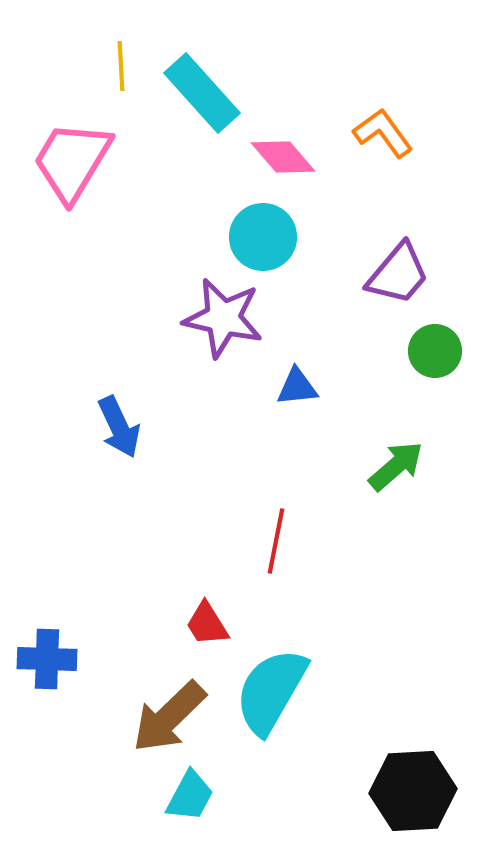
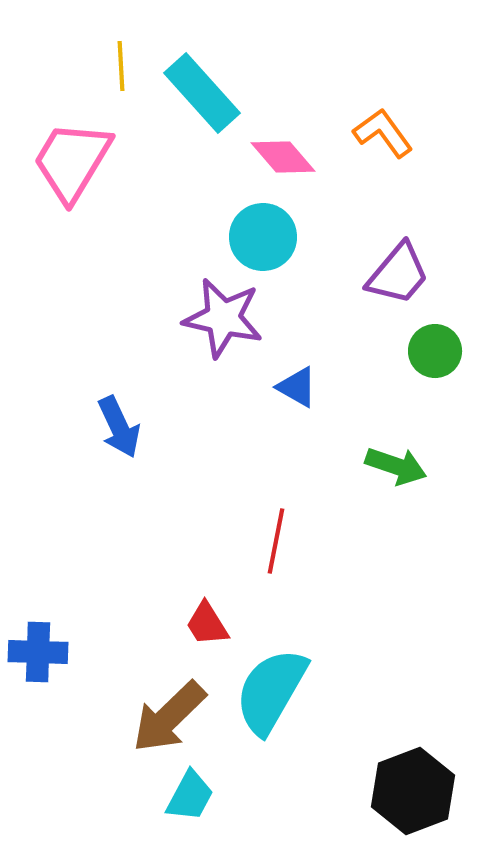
blue triangle: rotated 36 degrees clockwise
green arrow: rotated 60 degrees clockwise
blue cross: moved 9 px left, 7 px up
black hexagon: rotated 18 degrees counterclockwise
